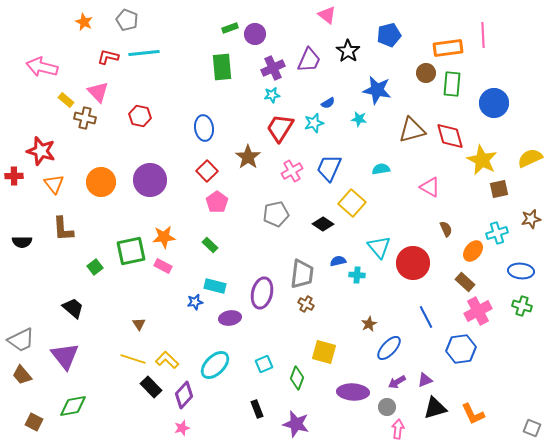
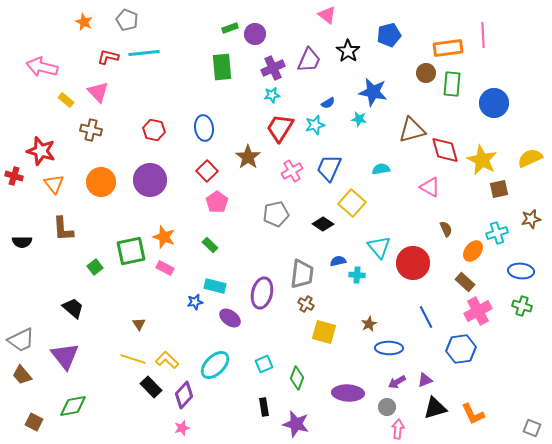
blue star at (377, 90): moved 4 px left, 2 px down
red hexagon at (140, 116): moved 14 px right, 14 px down
brown cross at (85, 118): moved 6 px right, 12 px down
cyan star at (314, 123): moved 1 px right, 2 px down
red diamond at (450, 136): moved 5 px left, 14 px down
red cross at (14, 176): rotated 18 degrees clockwise
orange star at (164, 237): rotated 25 degrees clockwise
pink rectangle at (163, 266): moved 2 px right, 2 px down
purple ellipse at (230, 318): rotated 45 degrees clockwise
blue ellipse at (389, 348): rotated 48 degrees clockwise
yellow square at (324, 352): moved 20 px up
purple ellipse at (353, 392): moved 5 px left, 1 px down
black rectangle at (257, 409): moved 7 px right, 2 px up; rotated 12 degrees clockwise
